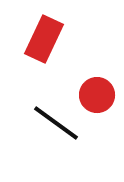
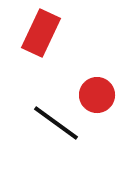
red rectangle: moved 3 px left, 6 px up
